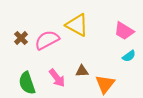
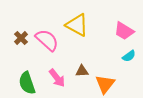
pink semicircle: rotated 70 degrees clockwise
